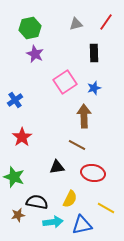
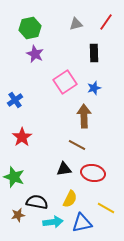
black triangle: moved 7 px right, 2 px down
blue triangle: moved 2 px up
